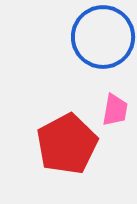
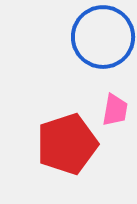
red pentagon: rotated 10 degrees clockwise
